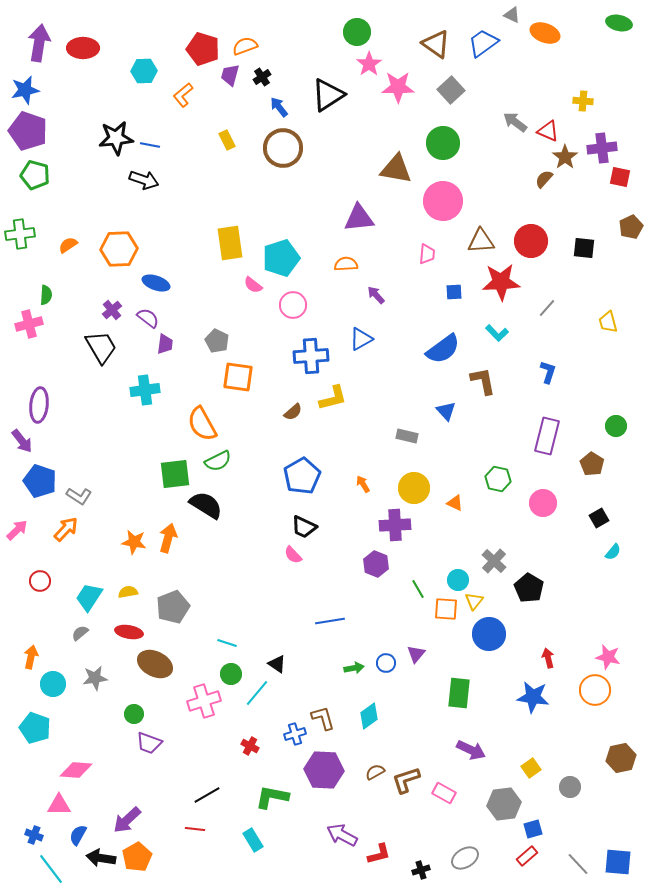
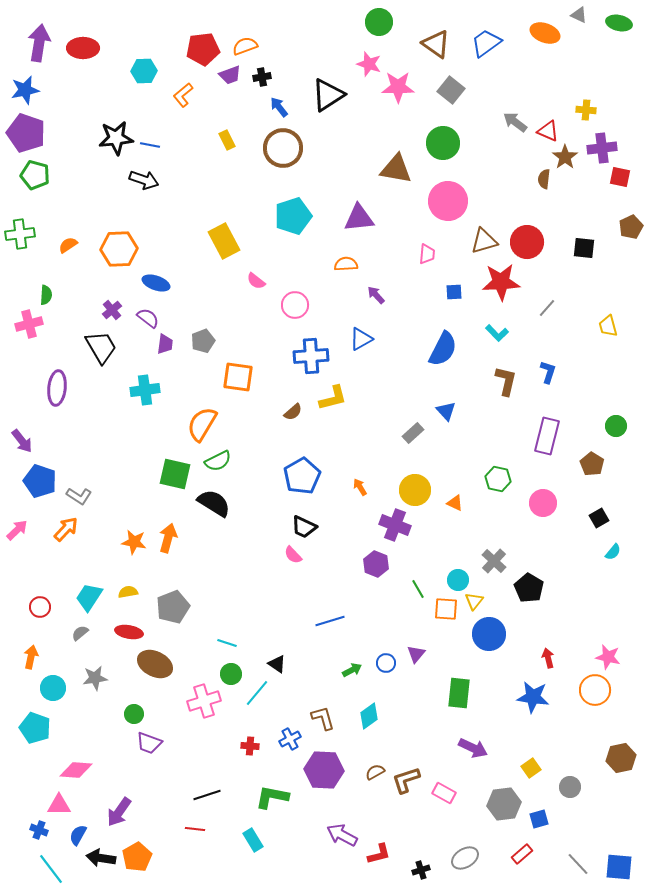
gray triangle at (512, 15): moved 67 px right
green circle at (357, 32): moved 22 px right, 10 px up
blue trapezoid at (483, 43): moved 3 px right
red pentagon at (203, 49): rotated 24 degrees counterclockwise
pink star at (369, 64): rotated 20 degrees counterclockwise
purple trapezoid at (230, 75): rotated 125 degrees counterclockwise
black cross at (262, 77): rotated 24 degrees clockwise
gray square at (451, 90): rotated 8 degrees counterclockwise
yellow cross at (583, 101): moved 3 px right, 9 px down
purple pentagon at (28, 131): moved 2 px left, 2 px down
brown semicircle at (544, 179): rotated 36 degrees counterclockwise
pink circle at (443, 201): moved 5 px right
brown triangle at (481, 241): moved 3 px right; rotated 12 degrees counterclockwise
red circle at (531, 241): moved 4 px left, 1 px down
yellow rectangle at (230, 243): moved 6 px left, 2 px up; rotated 20 degrees counterclockwise
cyan pentagon at (281, 258): moved 12 px right, 42 px up
pink semicircle at (253, 285): moved 3 px right, 4 px up
pink circle at (293, 305): moved 2 px right
yellow trapezoid at (608, 322): moved 4 px down
gray pentagon at (217, 341): moved 14 px left; rotated 25 degrees clockwise
blue semicircle at (443, 349): rotated 27 degrees counterclockwise
brown L-shape at (483, 381): moved 23 px right; rotated 24 degrees clockwise
purple ellipse at (39, 405): moved 18 px right, 17 px up
orange semicircle at (202, 424): rotated 60 degrees clockwise
gray rectangle at (407, 436): moved 6 px right, 3 px up; rotated 55 degrees counterclockwise
green square at (175, 474): rotated 20 degrees clockwise
orange arrow at (363, 484): moved 3 px left, 3 px down
yellow circle at (414, 488): moved 1 px right, 2 px down
black semicircle at (206, 505): moved 8 px right, 2 px up
purple cross at (395, 525): rotated 24 degrees clockwise
red circle at (40, 581): moved 26 px down
blue line at (330, 621): rotated 8 degrees counterclockwise
green arrow at (354, 668): moved 2 px left, 2 px down; rotated 18 degrees counterclockwise
cyan circle at (53, 684): moved 4 px down
blue cross at (295, 734): moved 5 px left, 5 px down; rotated 10 degrees counterclockwise
red cross at (250, 746): rotated 24 degrees counterclockwise
purple arrow at (471, 750): moved 2 px right, 2 px up
black line at (207, 795): rotated 12 degrees clockwise
purple arrow at (127, 820): moved 8 px left, 8 px up; rotated 12 degrees counterclockwise
blue square at (533, 829): moved 6 px right, 10 px up
blue cross at (34, 835): moved 5 px right, 5 px up
red rectangle at (527, 856): moved 5 px left, 2 px up
blue square at (618, 862): moved 1 px right, 5 px down
